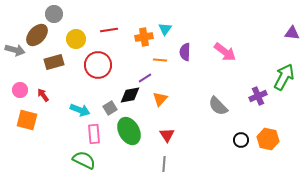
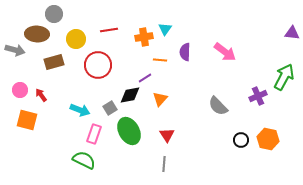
brown ellipse: moved 1 px up; rotated 50 degrees clockwise
red arrow: moved 2 px left
pink rectangle: rotated 24 degrees clockwise
